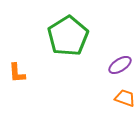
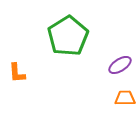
orange trapezoid: rotated 20 degrees counterclockwise
